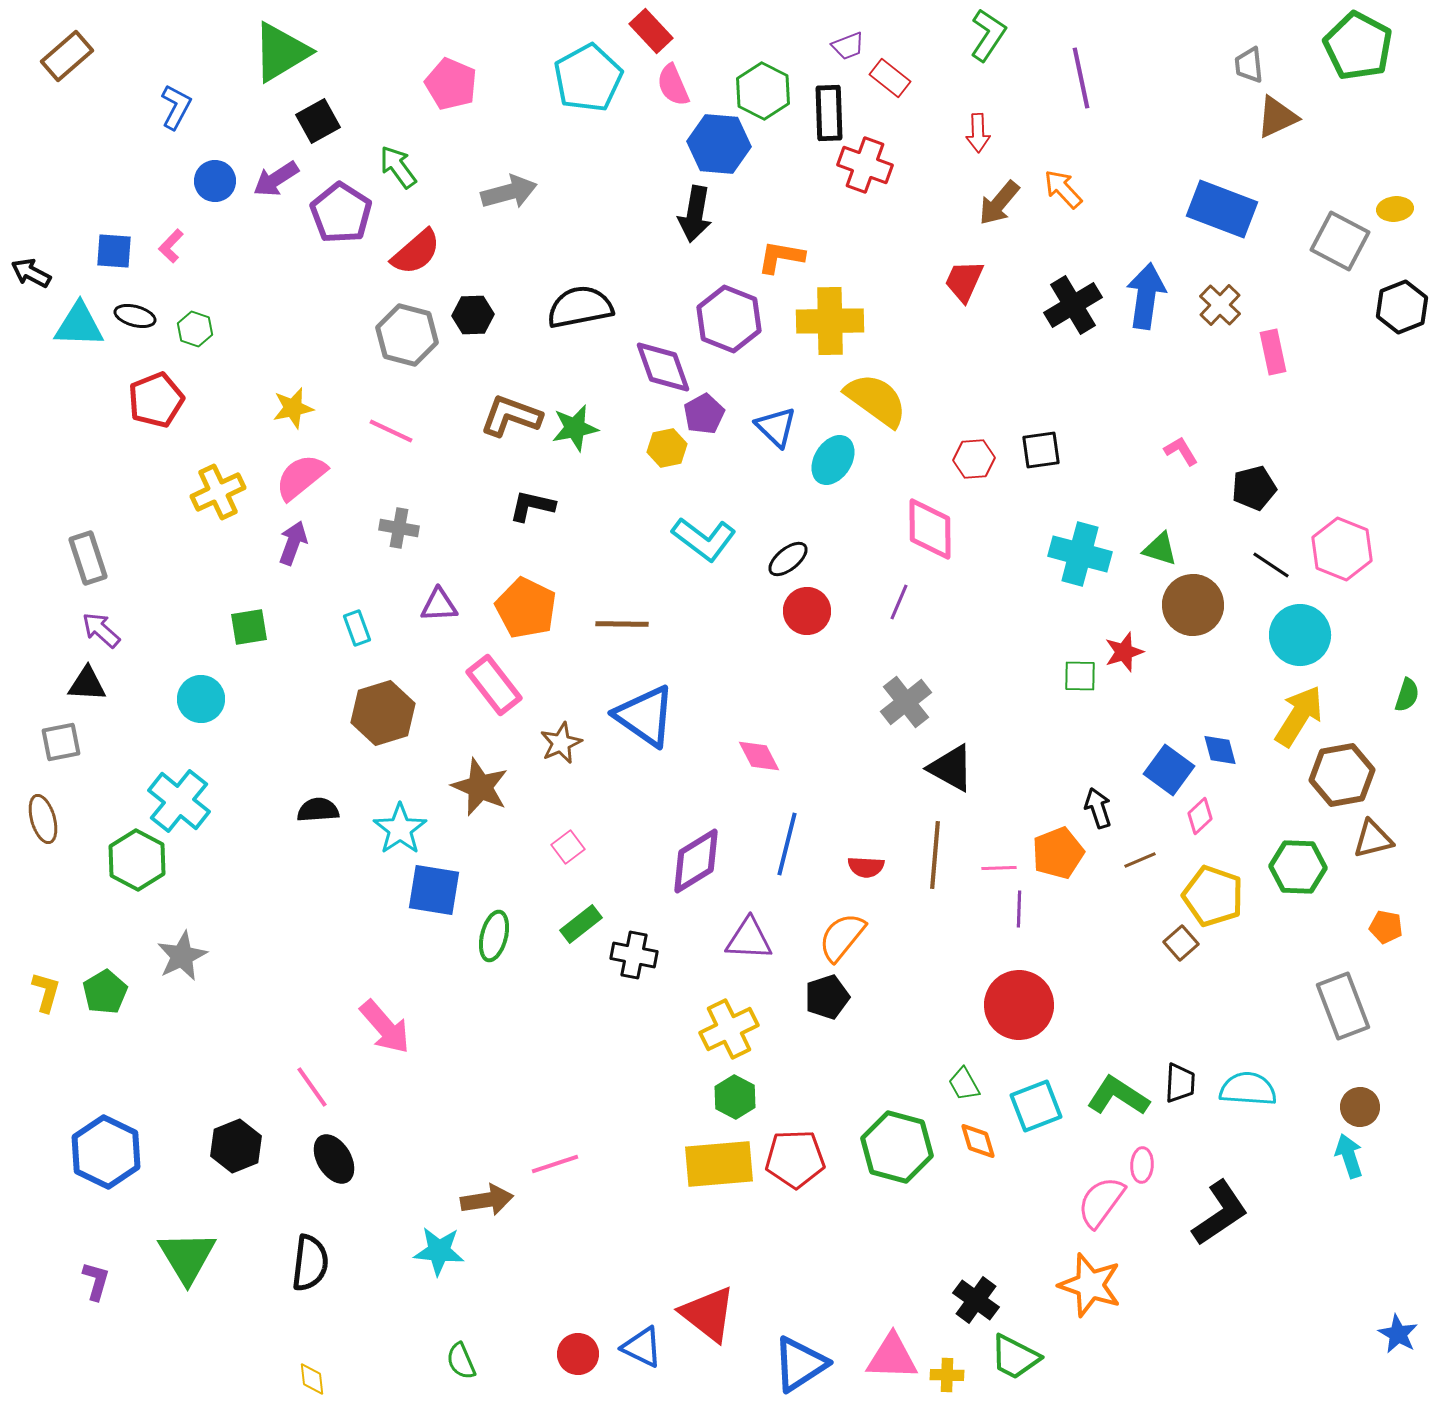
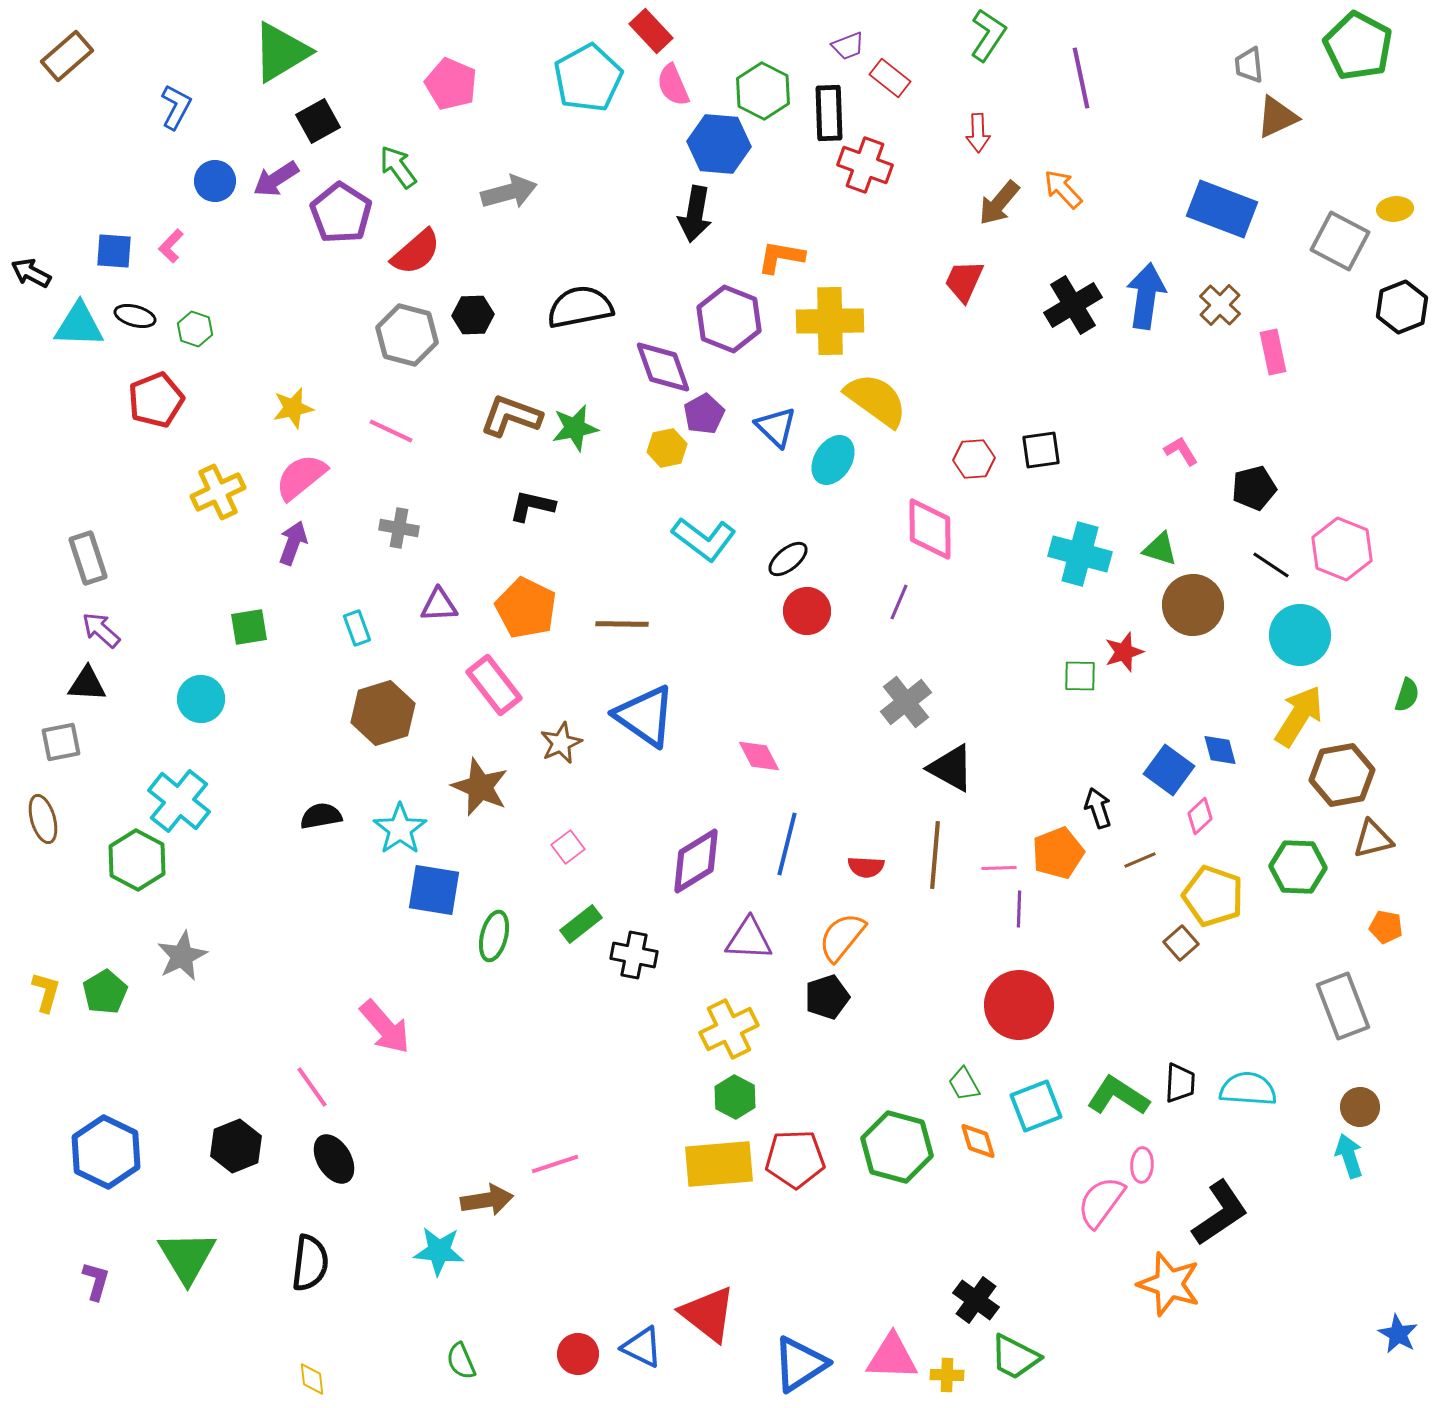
black semicircle at (318, 810): moved 3 px right, 6 px down; rotated 6 degrees counterclockwise
orange star at (1090, 1285): moved 79 px right, 1 px up
